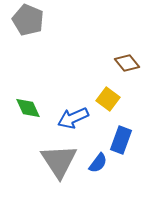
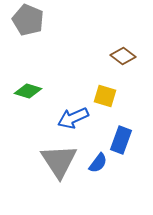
brown diamond: moved 4 px left, 7 px up; rotated 15 degrees counterclockwise
yellow square: moved 3 px left, 3 px up; rotated 20 degrees counterclockwise
green diamond: moved 17 px up; rotated 48 degrees counterclockwise
